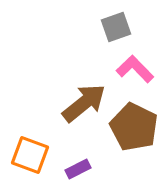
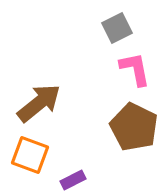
gray square: moved 1 px right, 1 px down; rotated 8 degrees counterclockwise
pink L-shape: rotated 33 degrees clockwise
brown arrow: moved 45 px left
purple rectangle: moved 5 px left, 11 px down
